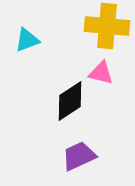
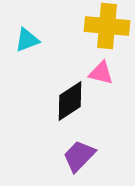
purple trapezoid: rotated 21 degrees counterclockwise
